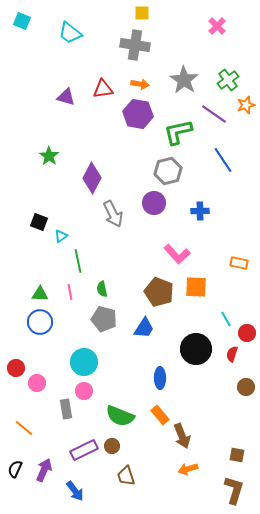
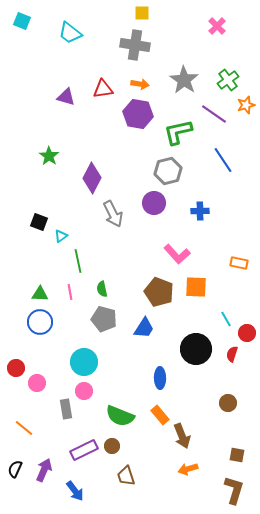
brown circle at (246, 387): moved 18 px left, 16 px down
